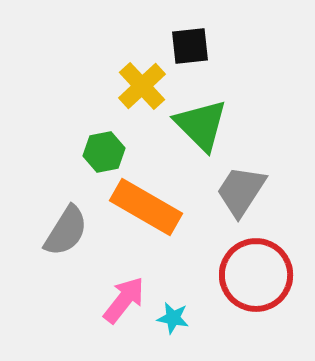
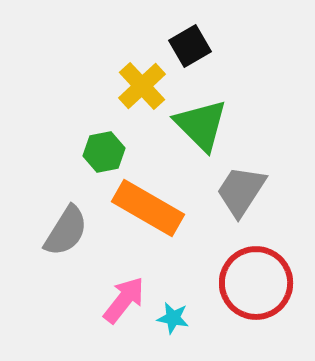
black square: rotated 24 degrees counterclockwise
orange rectangle: moved 2 px right, 1 px down
red circle: moved 8 px down
